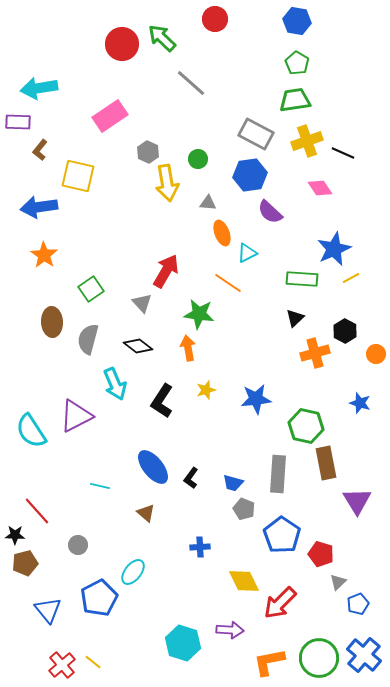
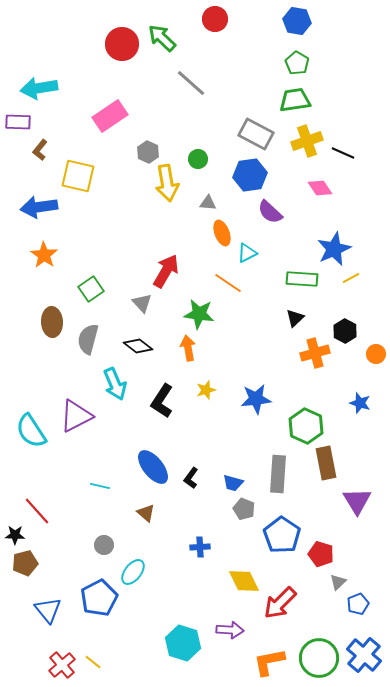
green hexagon at (306, 426): rotated 12 degrees clockwise
gray circle at (78, 545): moved 26 px right
